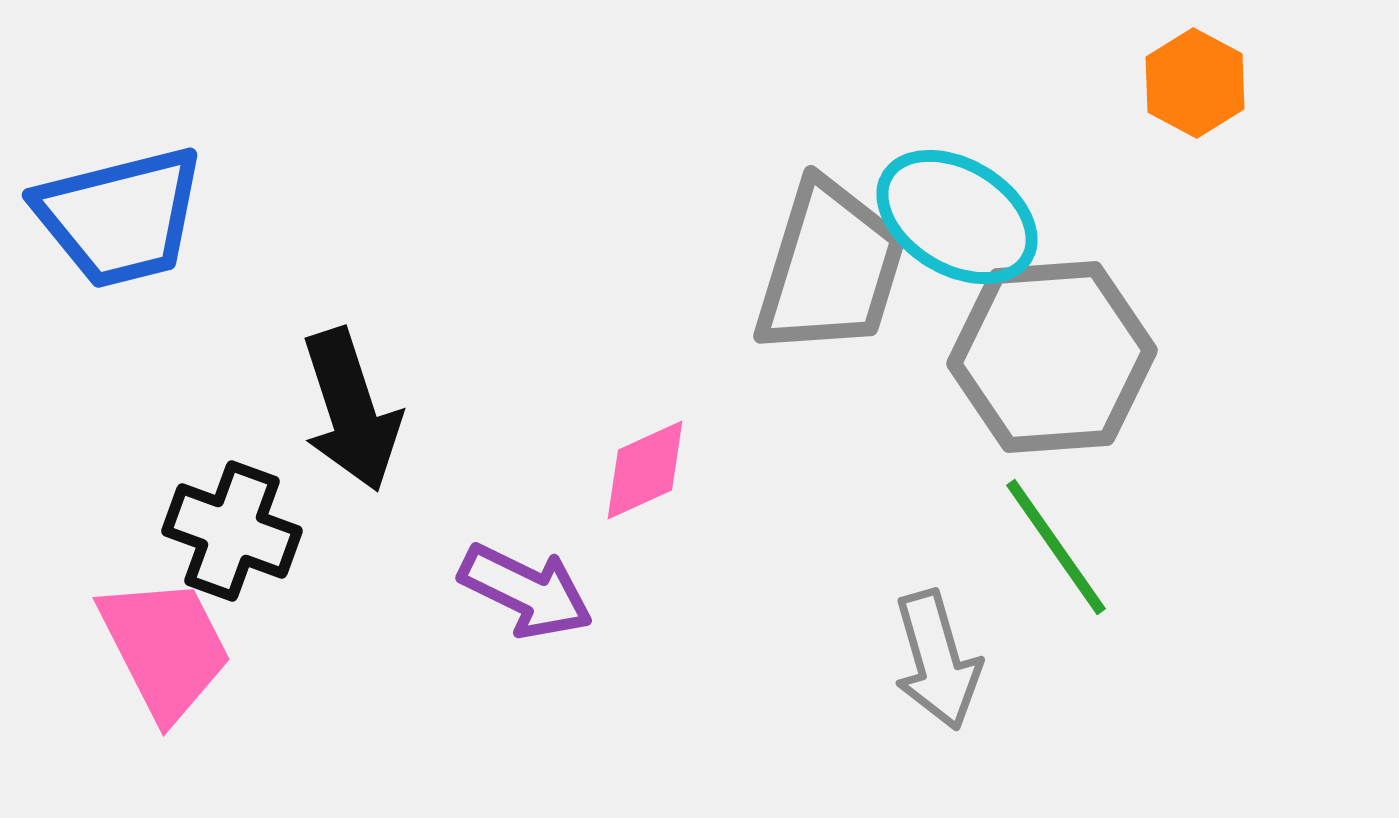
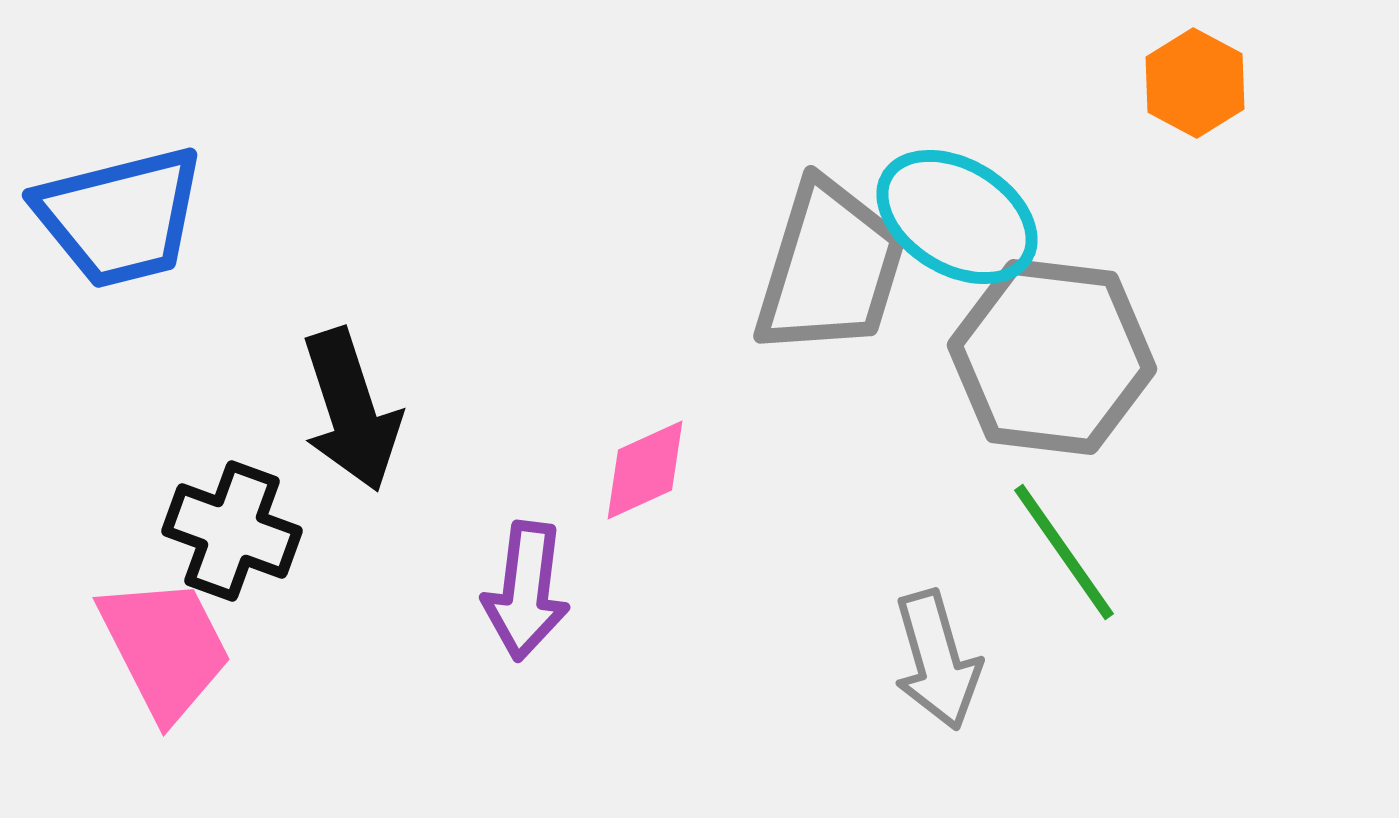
gray hexagon: rotated 11 degrees clockwise
green line: moved 8 px right, 5 px down
purple arrow: rotated 71 degrees clockwise
